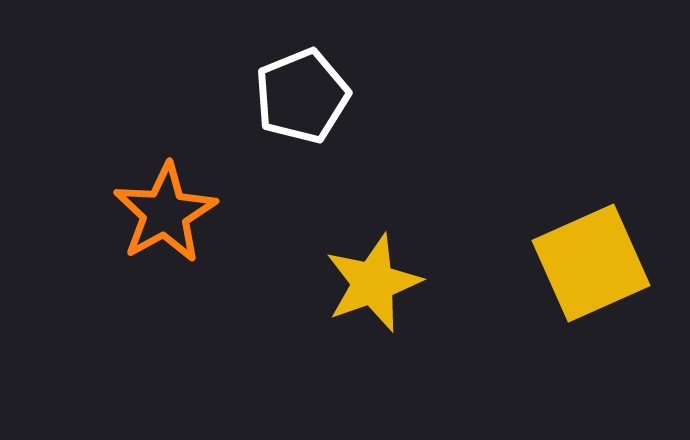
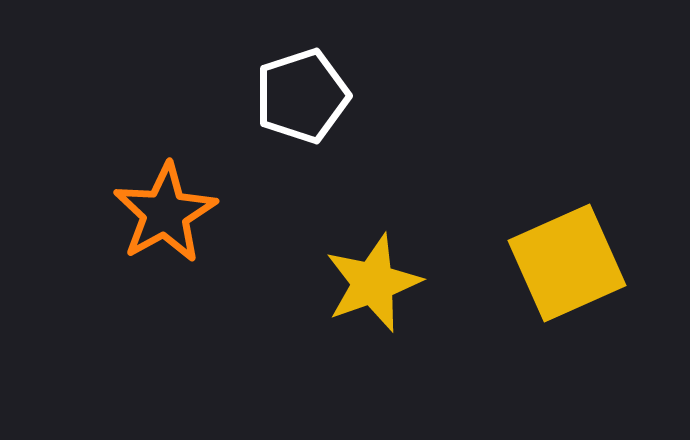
white pentagon: rotated 4 degrees clockwise
yellow square: moved 24 px left
